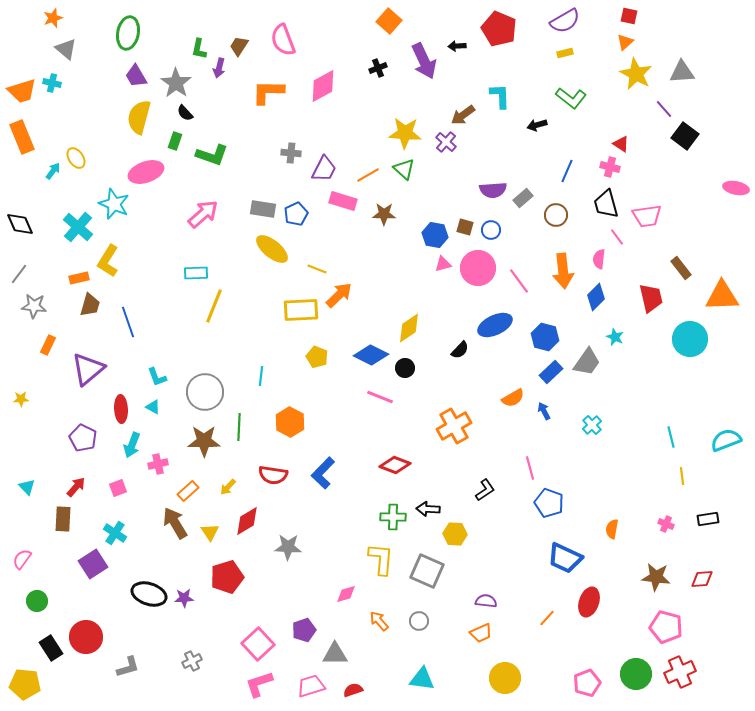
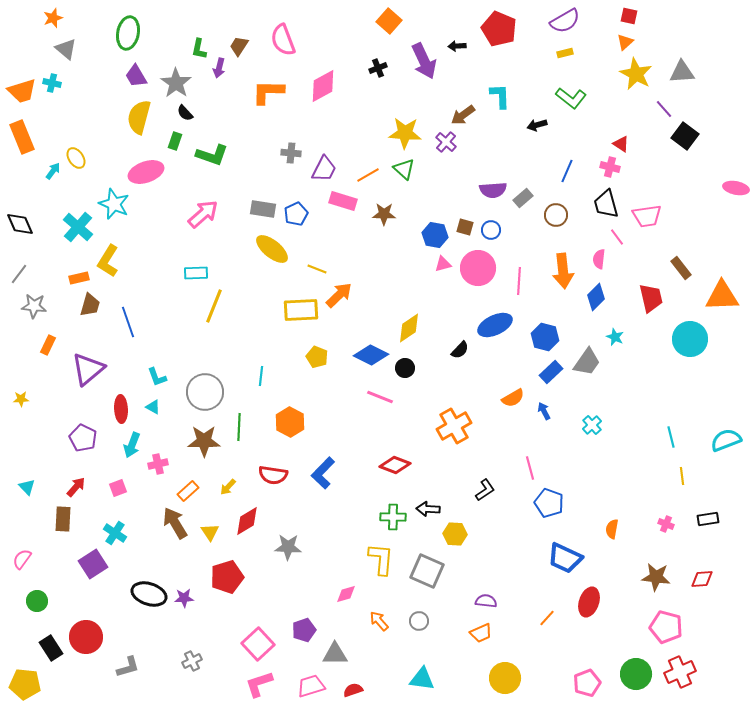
pink line at (519, 281): rotated 40 degrees clockwise
